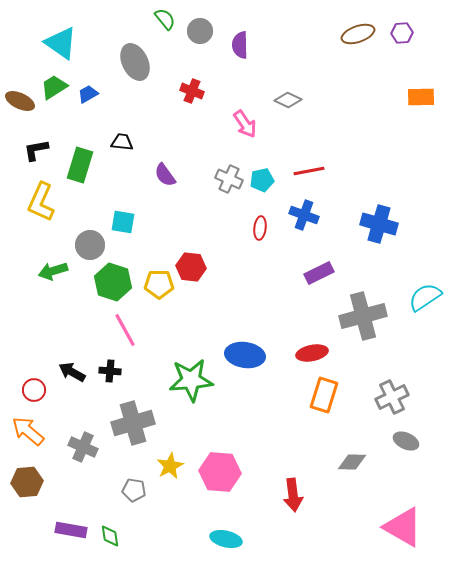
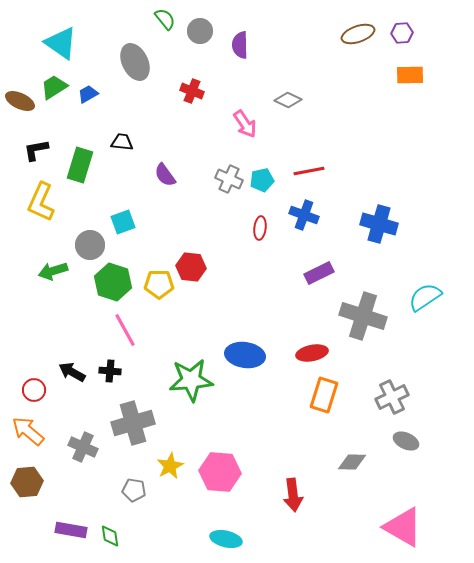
orange rectangle at (421, 97): moved 11 px left, 22 px up
cyan square at (123, 222): rotated 30 degrees counterclockwise
gray cross at (363, 316): rotated 33 degrees clockwise
